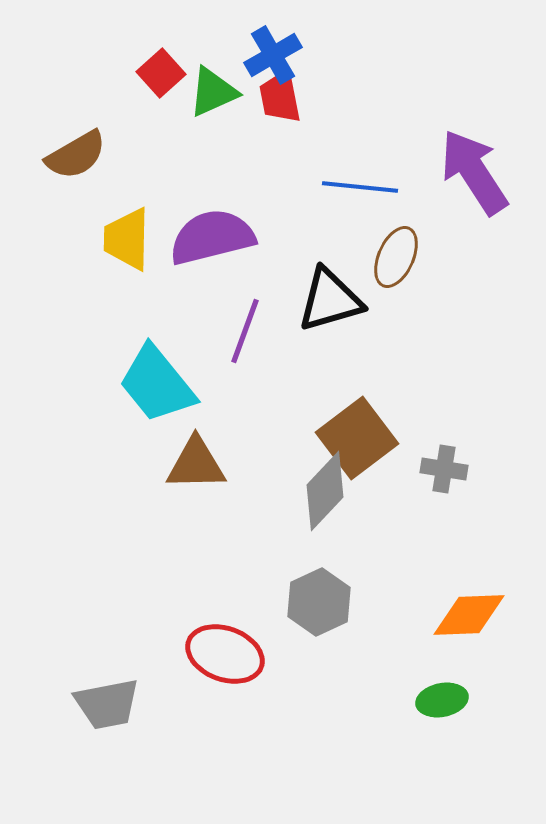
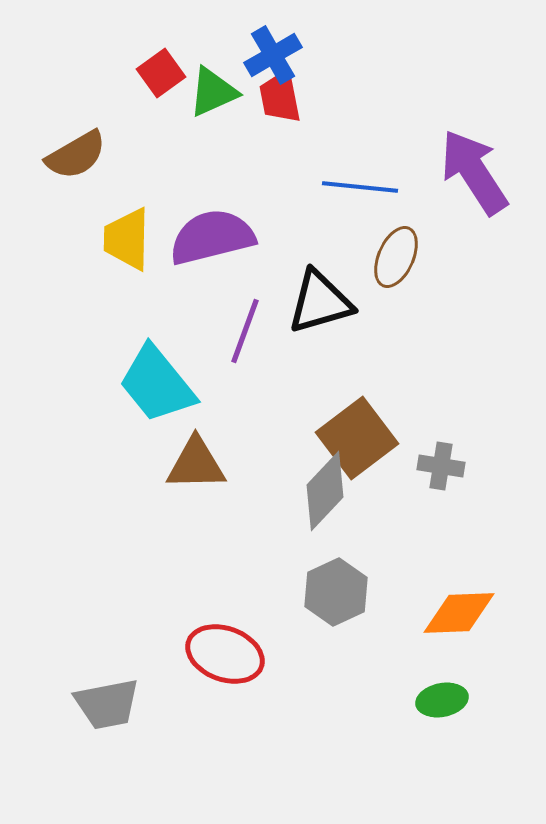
red square: rotated 6 degrees clockwise
black triangle: moved 10 px left, 2 px down
gray cross: moved 3 px left, 3 px up
gray hexagon: moved 17 px right, 10 px up
orange diamond: moved 10 px left, 2 px up
